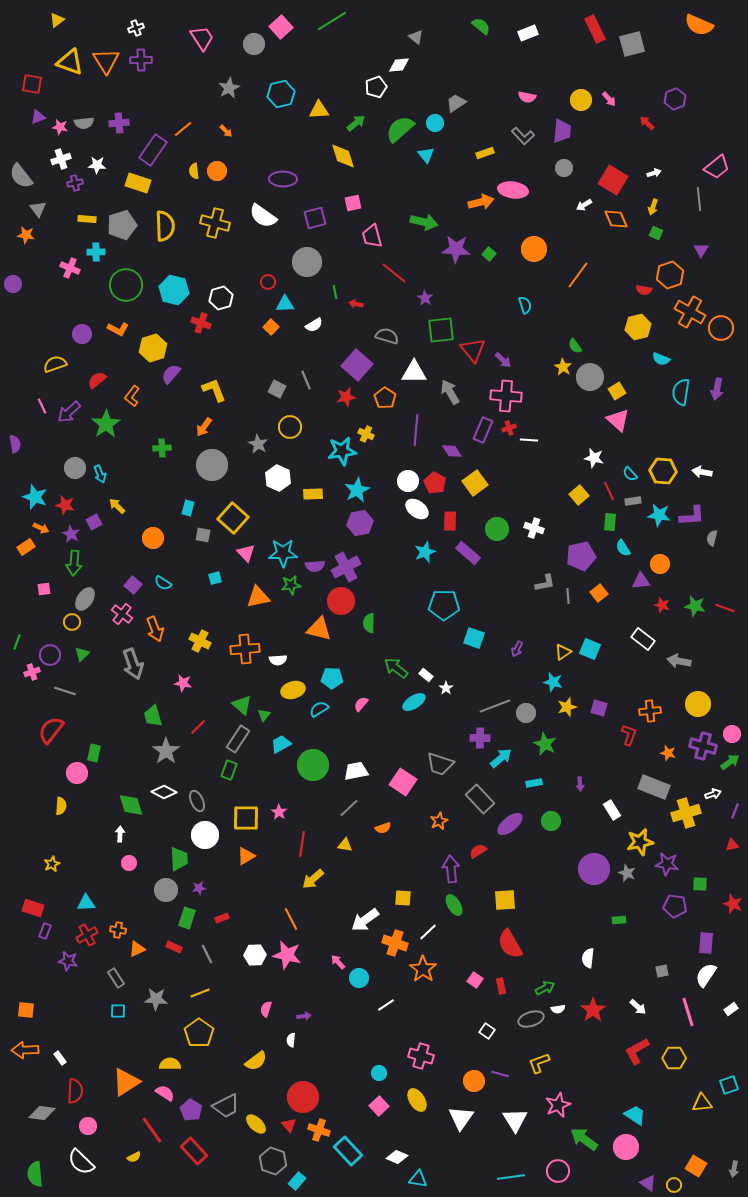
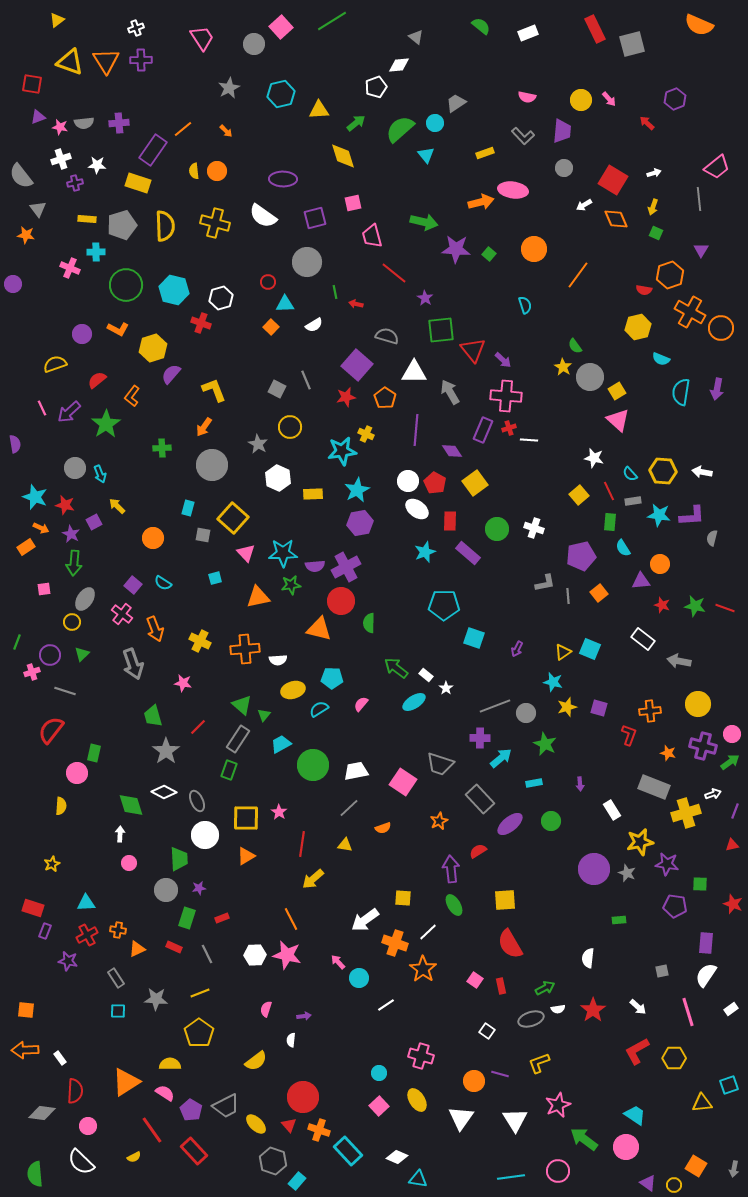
pink line at (42, 406): moved 2 px down
